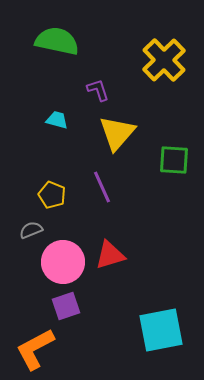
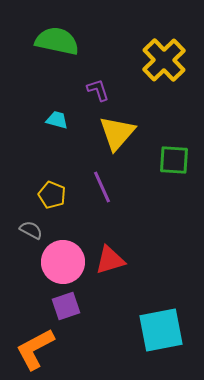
gray semicircle: rotated 50 degrees clockwise
red triangle: moved 5 px down
